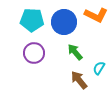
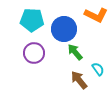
blue circle: moved 7 px down
cyan semicircle: moved 1 px left, 1 px down; rotated 112 degrees clockwise
